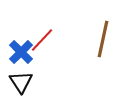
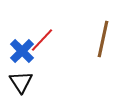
blue cross: moved 1 px right, 1 px up
